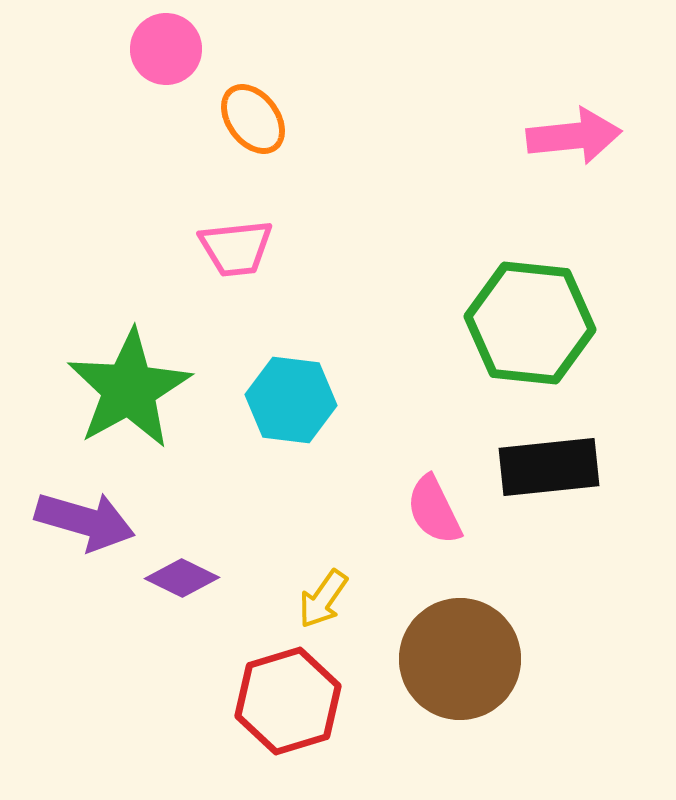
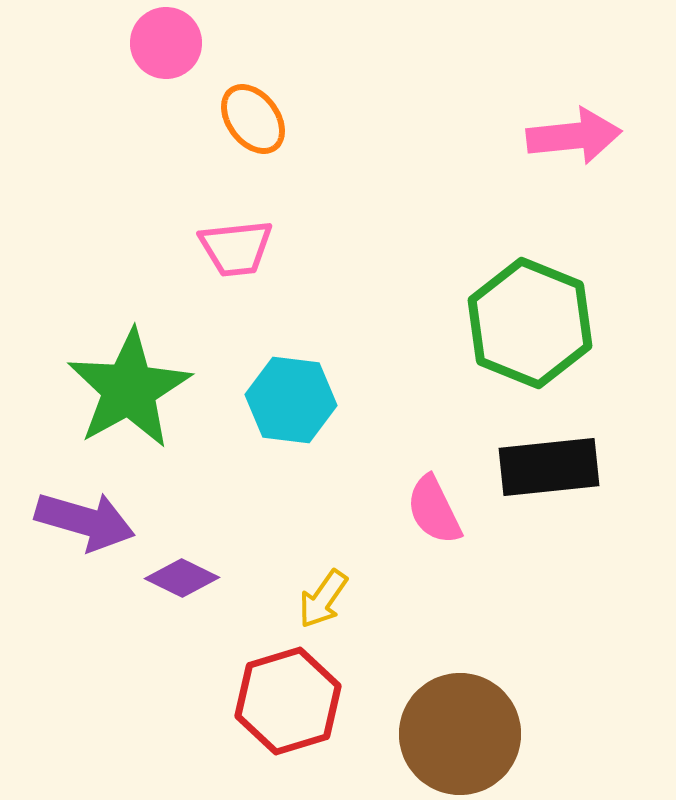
pink circle: moved 6 px up
green hexagon: rotated 16 degrees clockwise
brown circle: moved 75 px down
